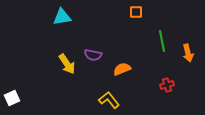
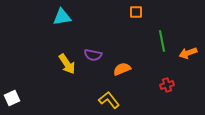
orange arrow: rotated 84 degrees clockwise
